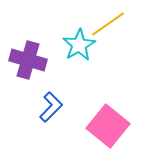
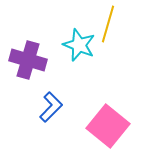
yellow line: rotated 39 degrees counterclockwise
cyan star: rotated 20 degrees counterclockwise
